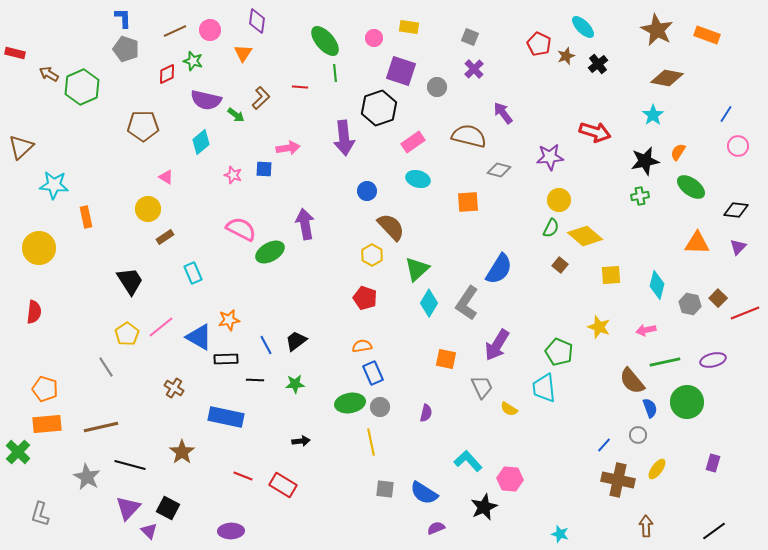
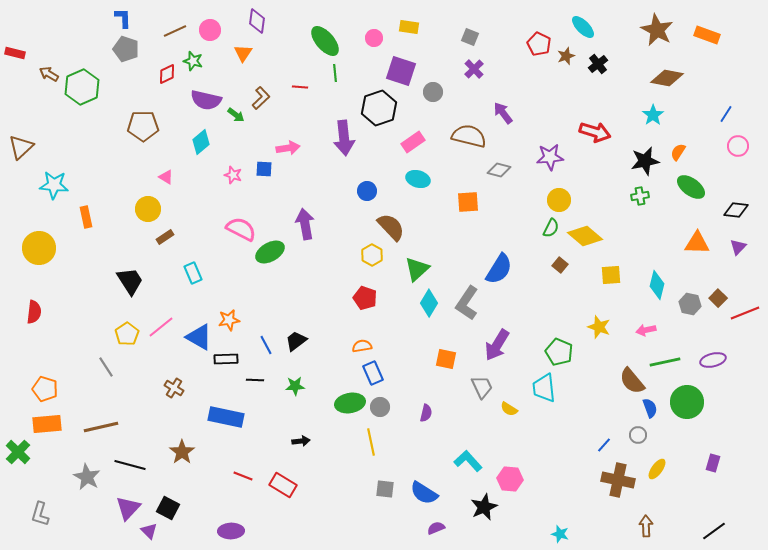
gray circle at (437, 87): moved 4 px left, 5 px down
green star at (295, 384): moved 2 px down
